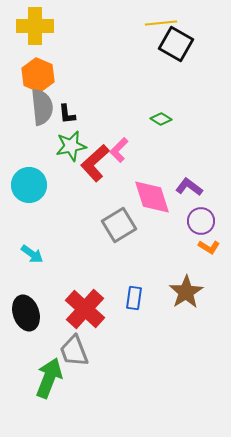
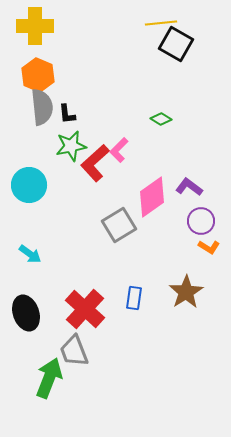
pink diamond: rotated 72 degrees clockwise
cyan arrow: moved 2 px left
